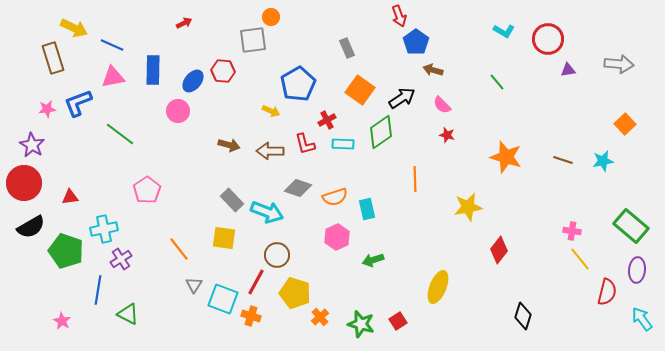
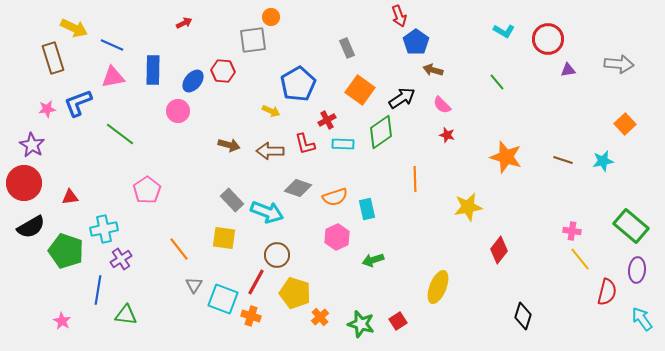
green triangle at (128, 314): moved 2 px left, 1 px down; rotated 20 degrees counterclockwise
